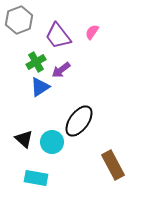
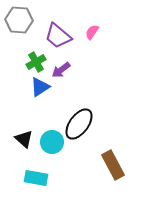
gray hexagon: rotated 24 degrees clockwise
purple trapezoid: rotated 12 degrees counterclockwise
black ellipse: moved 3 px down
